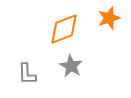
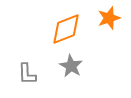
orange diamond: moved 2 px right
